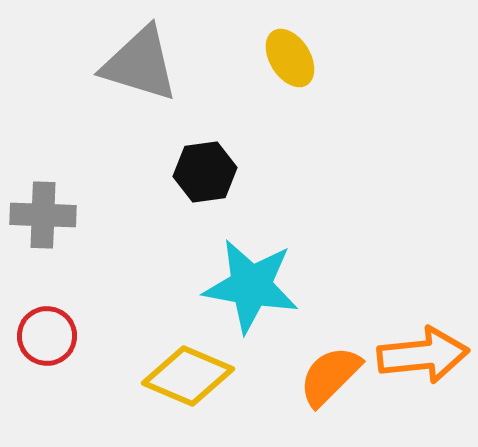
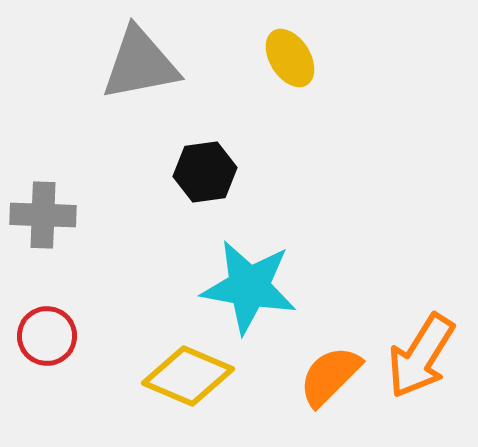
gray triangle: rotated 28 degrees counterclockwise
cyan star: moved 2 px left, 1 px down
orange arrow: moved 2 px left, 1 px down; rotated 128 degrees clockwise
